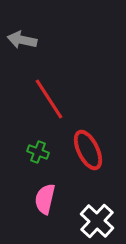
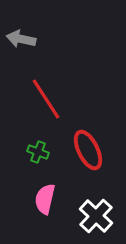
gray arrow: moved 1 px left, 1 px up
red line: moved 3 px left
white cross: moved 1 px left, 5 px up
